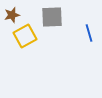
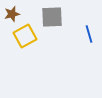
brown star: moved 1 px up
blue line: moved 1 px down
